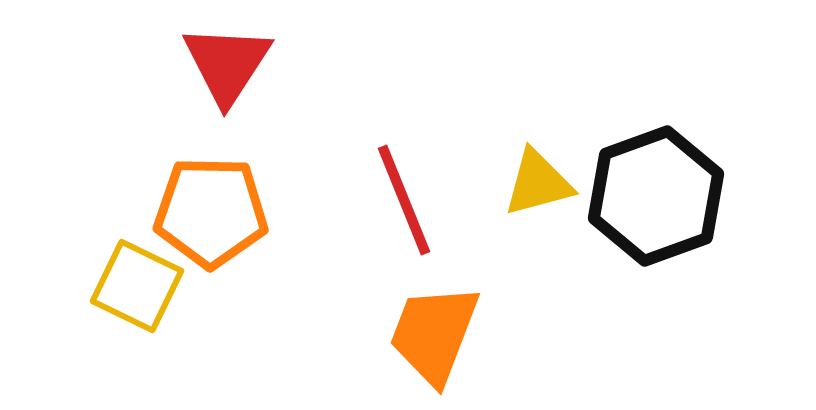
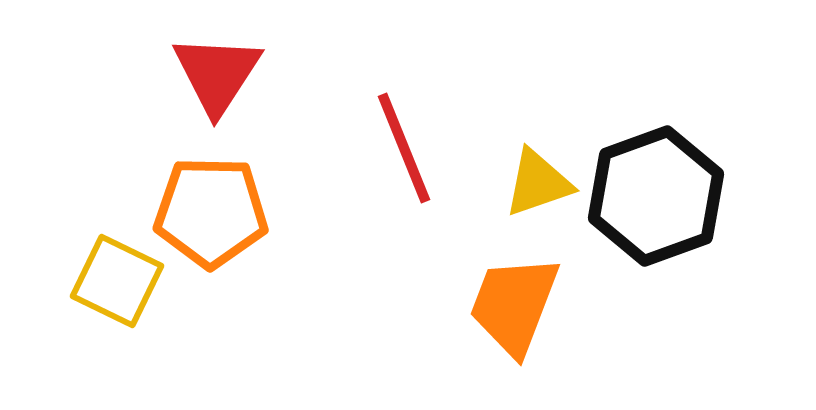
red triangle: moved 10 px left, 10 px down
yellow triangle: rotated 4 degrees counterclockwise
red line: moved 52 px up
yellow square: moved 20 px left, 5 px up
orange trapezoid: moved 80 px right, 29 px up
